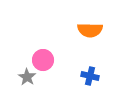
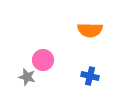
gray star: rotated 18 degrees counterclockwise
